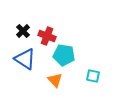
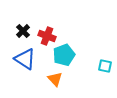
cyan pentagon: rotated 30 degrees counterclockwise
cyan square: moved 12 px right, 10 px up
orange triangle: moved 1 px up
